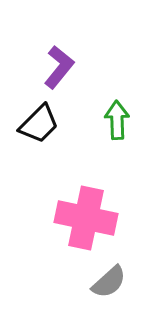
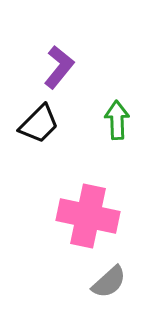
pink cross: moved 2 px right, 2 px up
